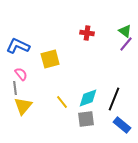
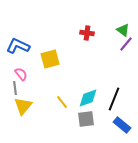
green triangle: moved 2 px left, 1 px up
